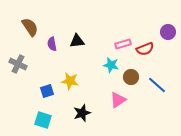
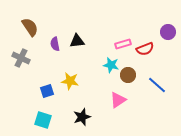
purple semicircle: moved 3 px right
gray cross: moved 3 px right, 6 px up
brown circle: moved 3 px left, 2 px up
black star: moved 4 px down
